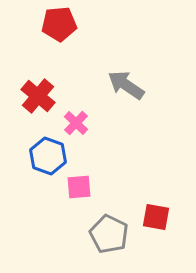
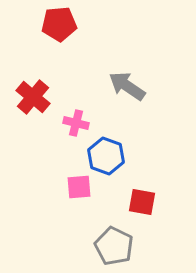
gray arrow: moved 1 px right, 1 px down
red cross: moved 5 px left, 1 px down
pink cross: rotated 30 degrees counterclockwise
blue hexagon: moved 58 px right
red square: moved 14 px left, 15 px up
gray pentagon: moved 5 px right, 12 px down
